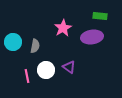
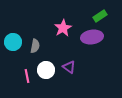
green rectangle: rotated 40 degrees counterclockwise
